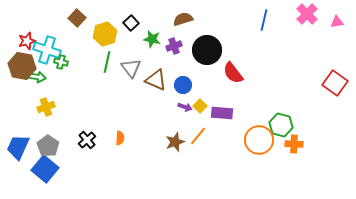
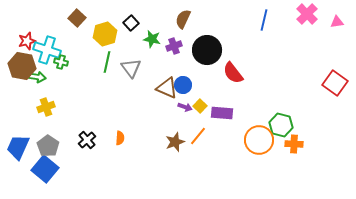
brown semicircle: rotated 48 degrees counterclockwise
brown triangle: moved 11 px right, 8 px down
